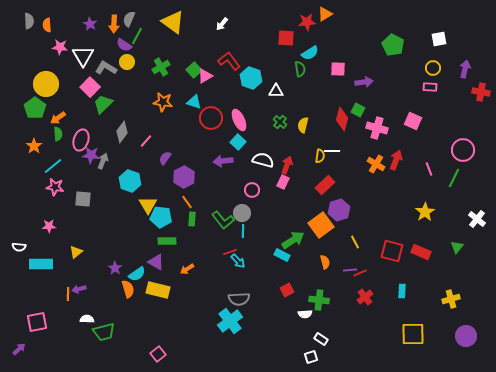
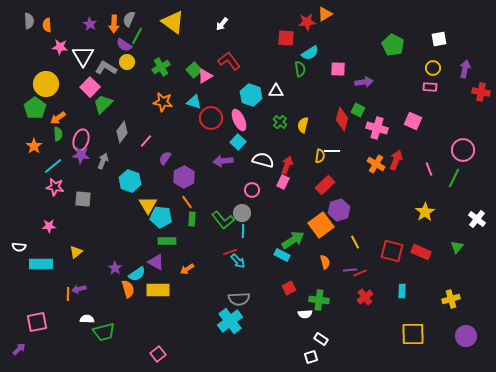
cyan hexagon at (251, 78): moved 17 px down
purple star at (91, 155): moved 10 px left
yellow rectangle at (158, 290): rotated 15 degrees counterclockwise
red square at (287, 290): moved 2 px right, 2 px up
